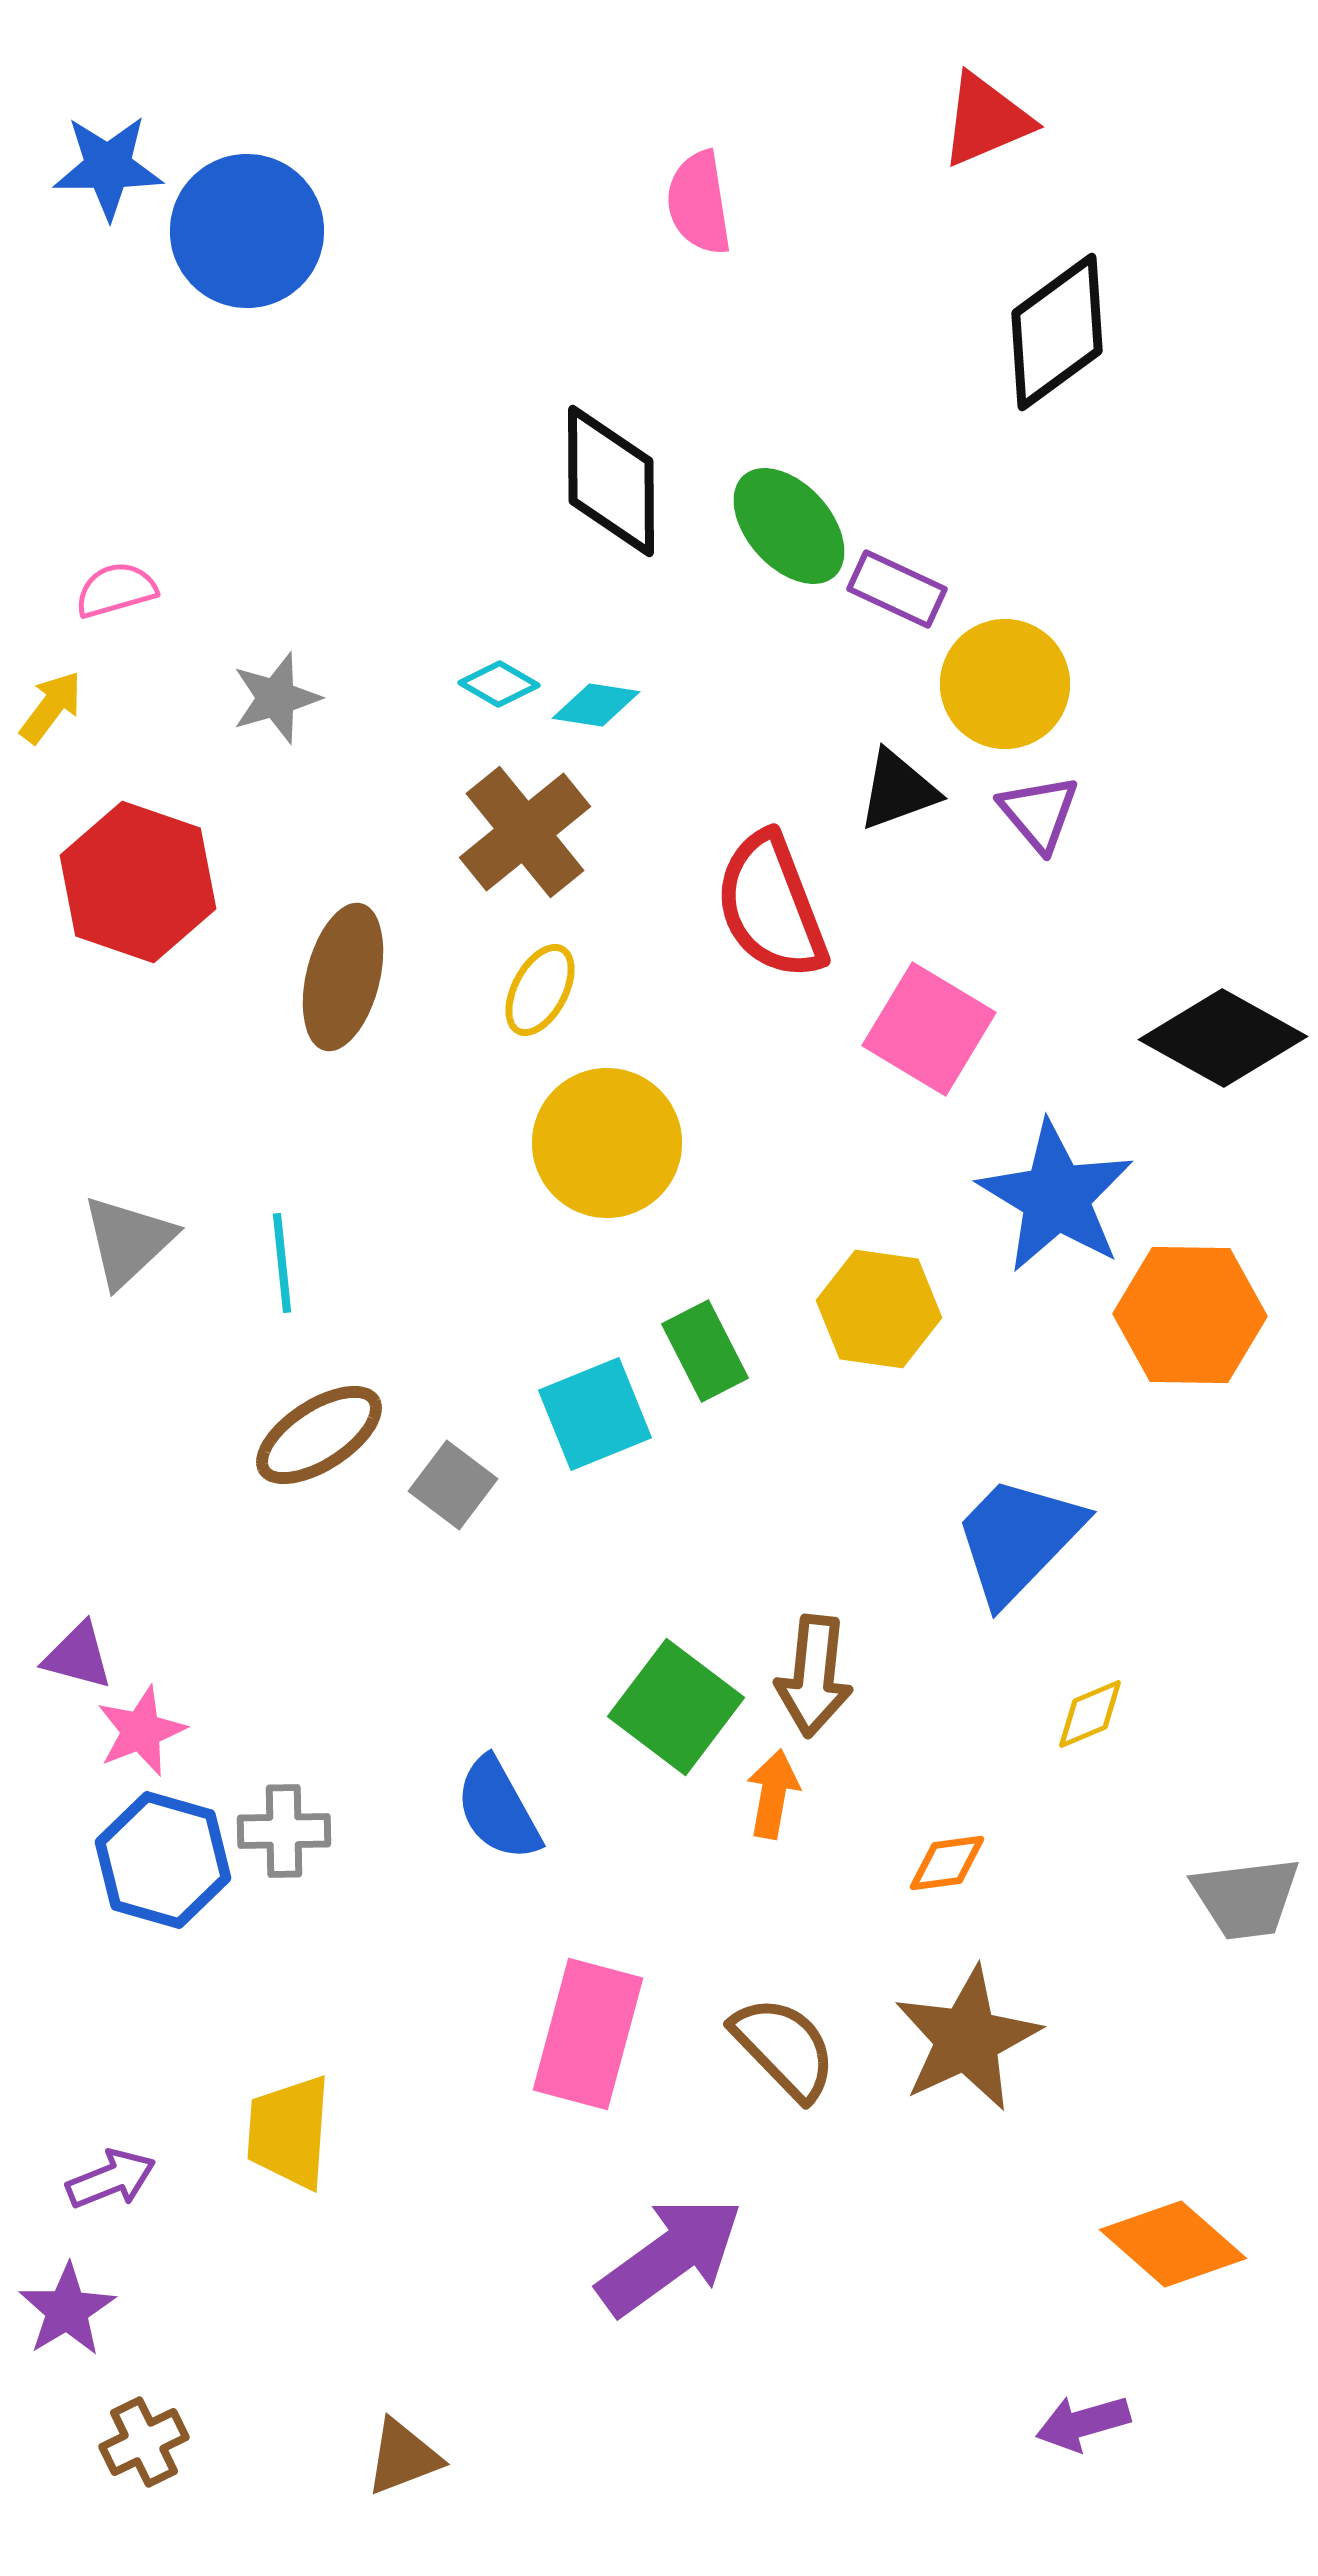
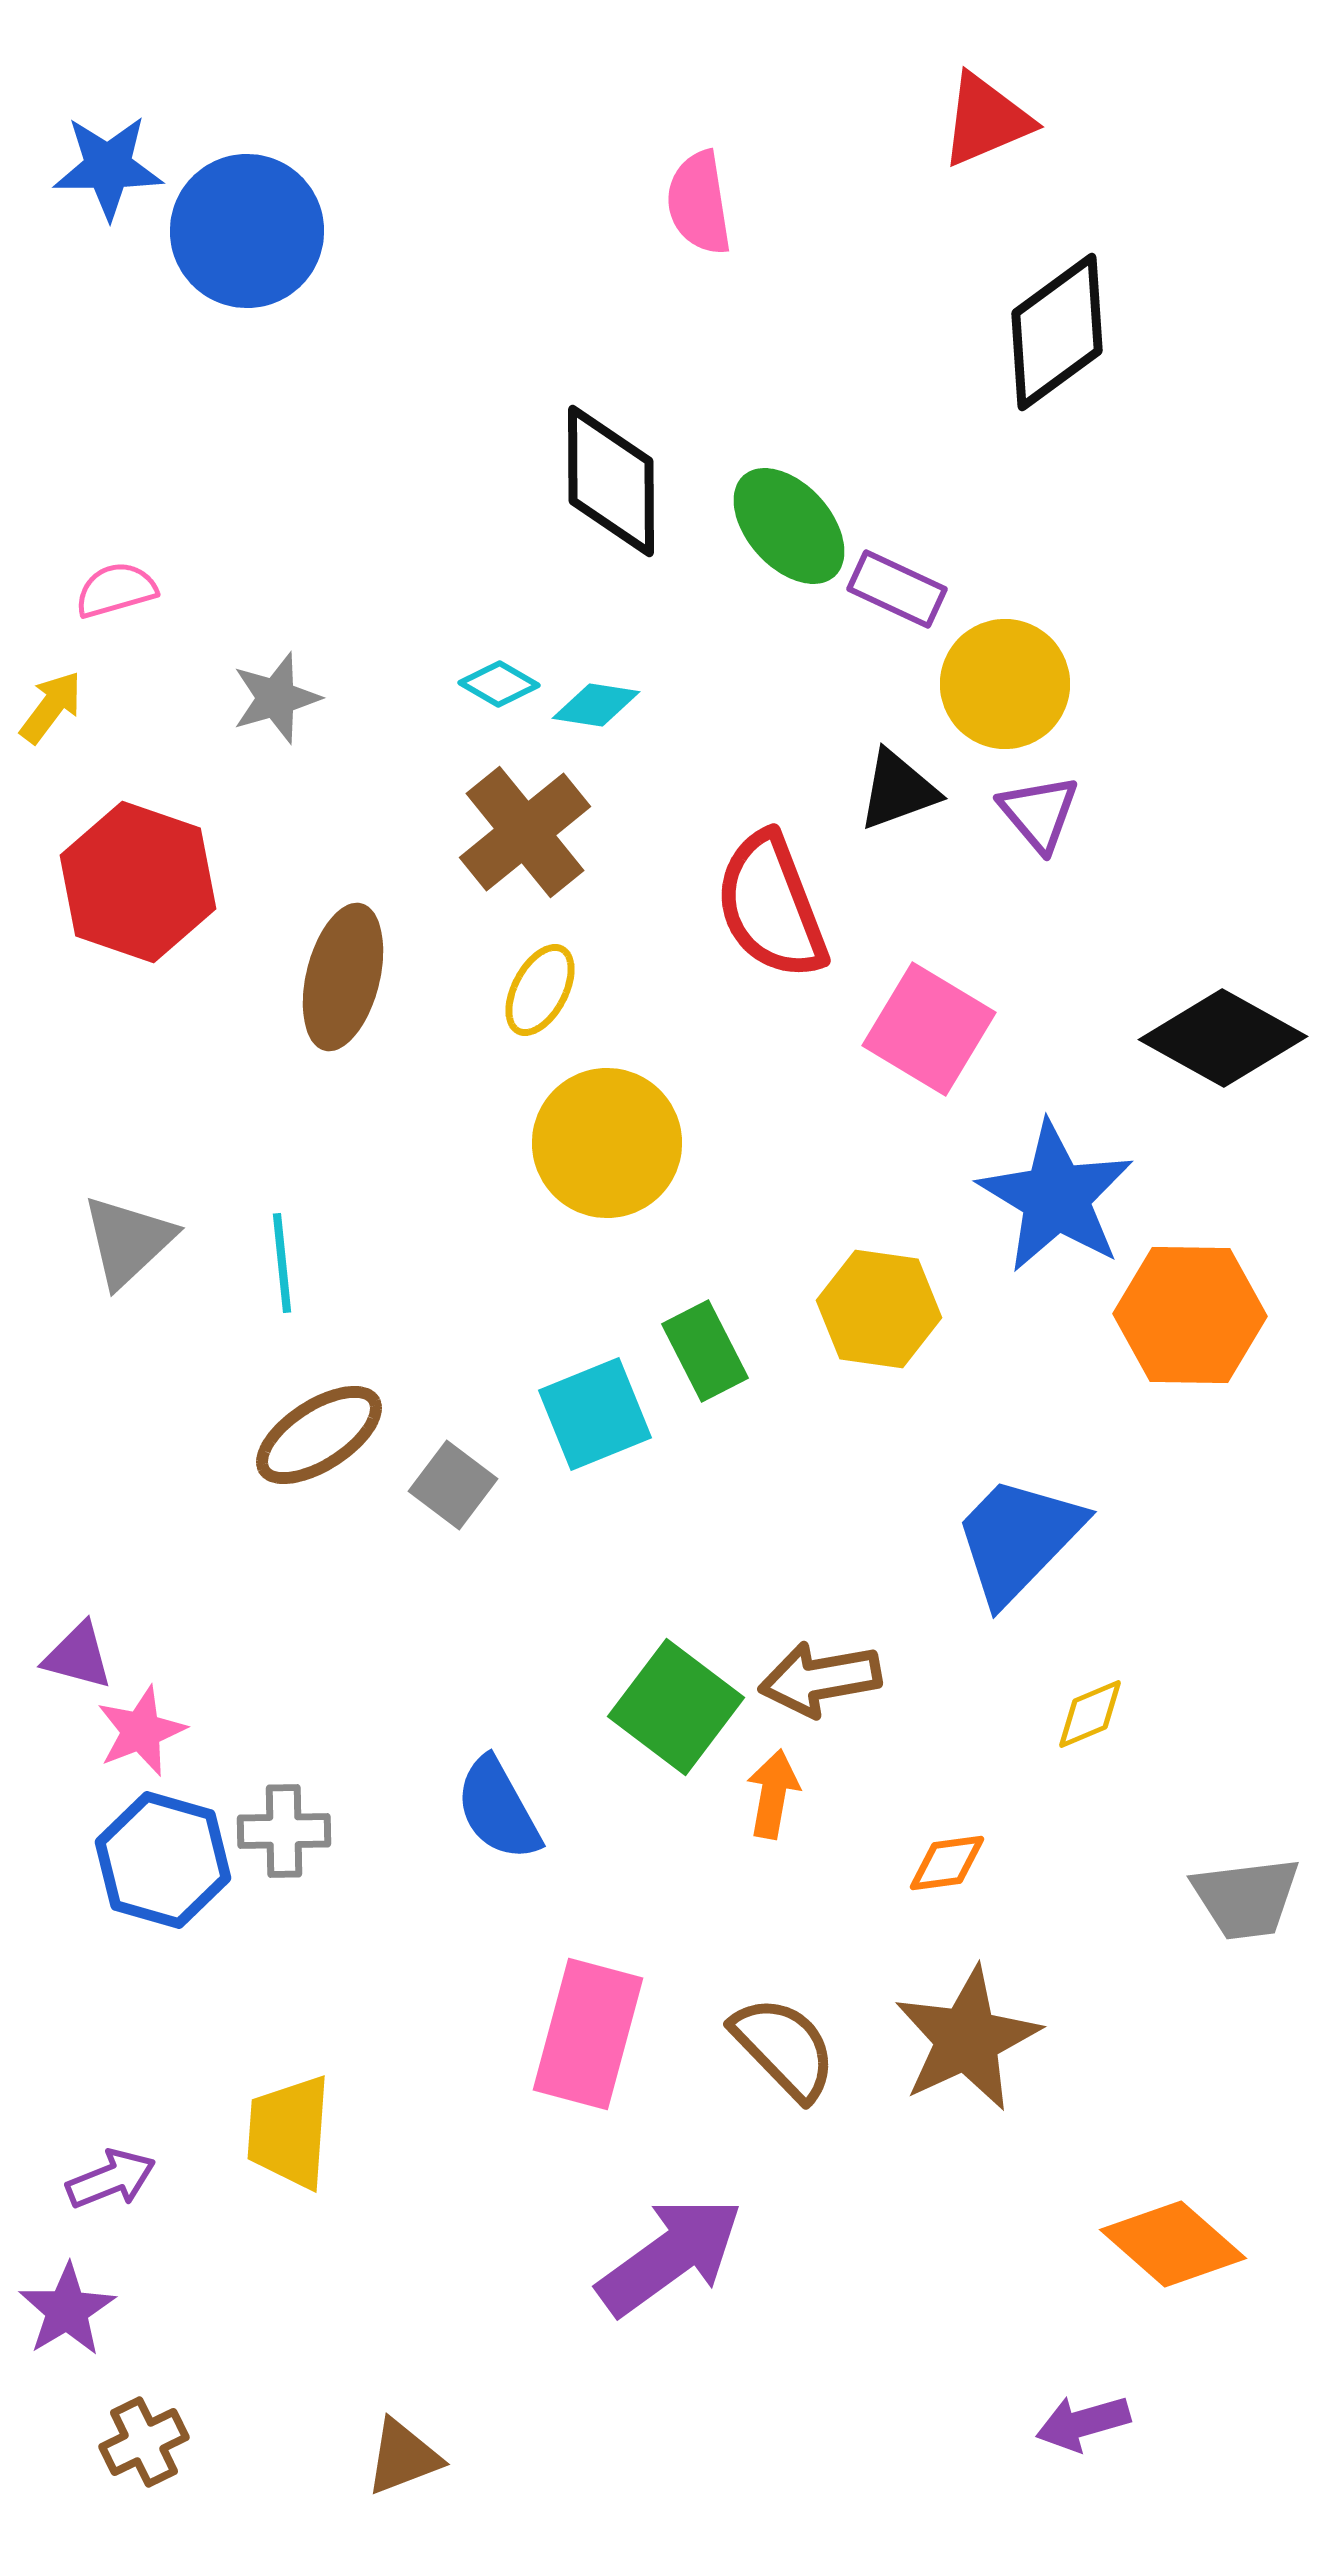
brown arrow at (814, 1676): moved 6 px right, 3 px down; rotated 74 degrees clockwise
